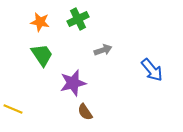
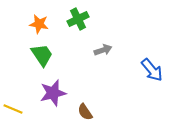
orange star: moved 1 px left, 2 px down
purple star: moved 20 px left, 10 px down
